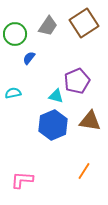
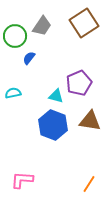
gray trapezoid: moved 6 px left
green circle: moved 2 px down
purple pentagon: moved 2 px right, 2 px down
blue hexagon: rotated 16 degrees counterclockwise
orange line: moved 5 px right, 13 px down
